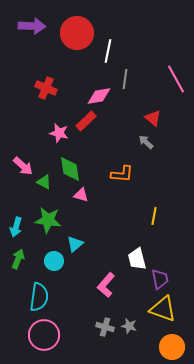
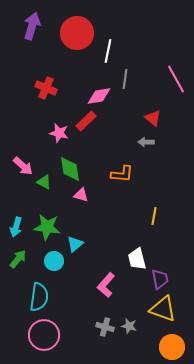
purple arrow: rotated 76 degrees counterclockwise
gray arrow: rotated 42 degrees counterclockwise
green star: moved 1 px left, 7 px down
green arrow: rotated 18 degrees clockwise
